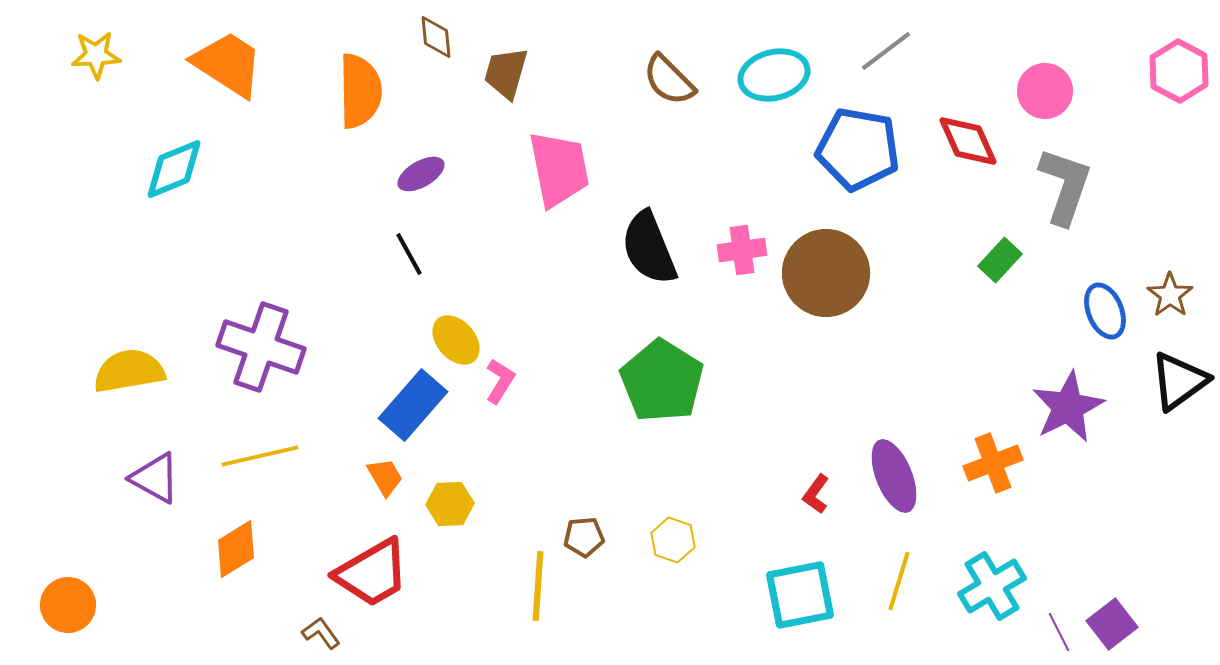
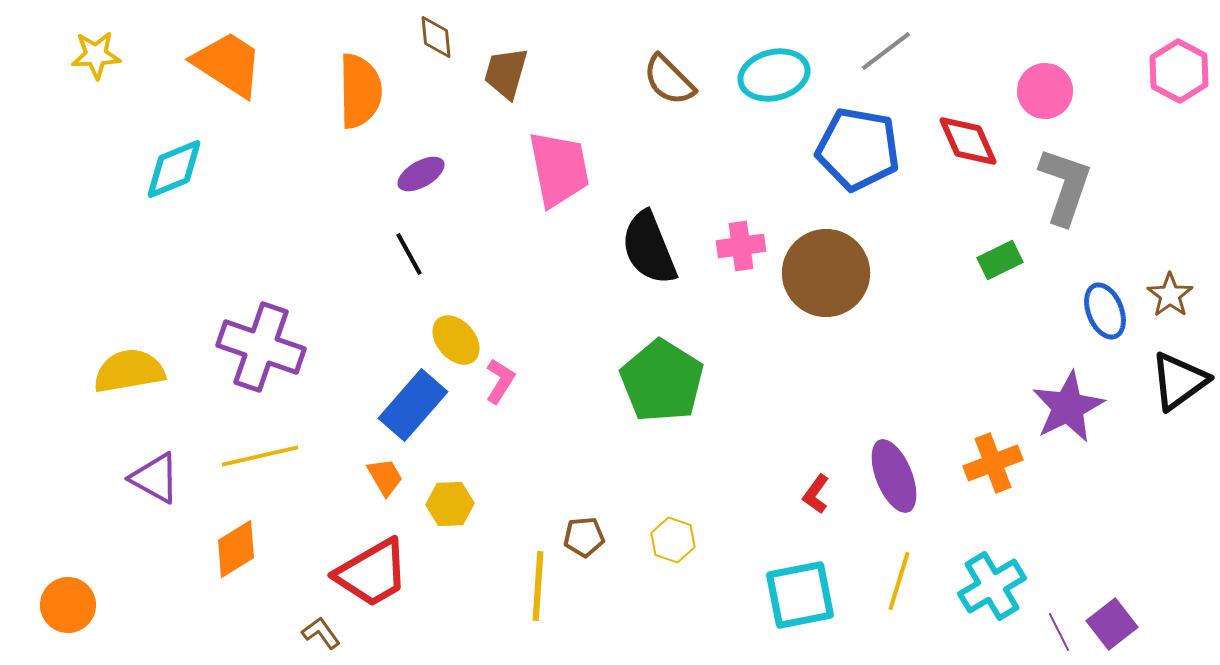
pink cross at (742, 250): moved 1 px left, 4 px up
green rectangle at (1000, 260): rotated 21 degrees clockwise
